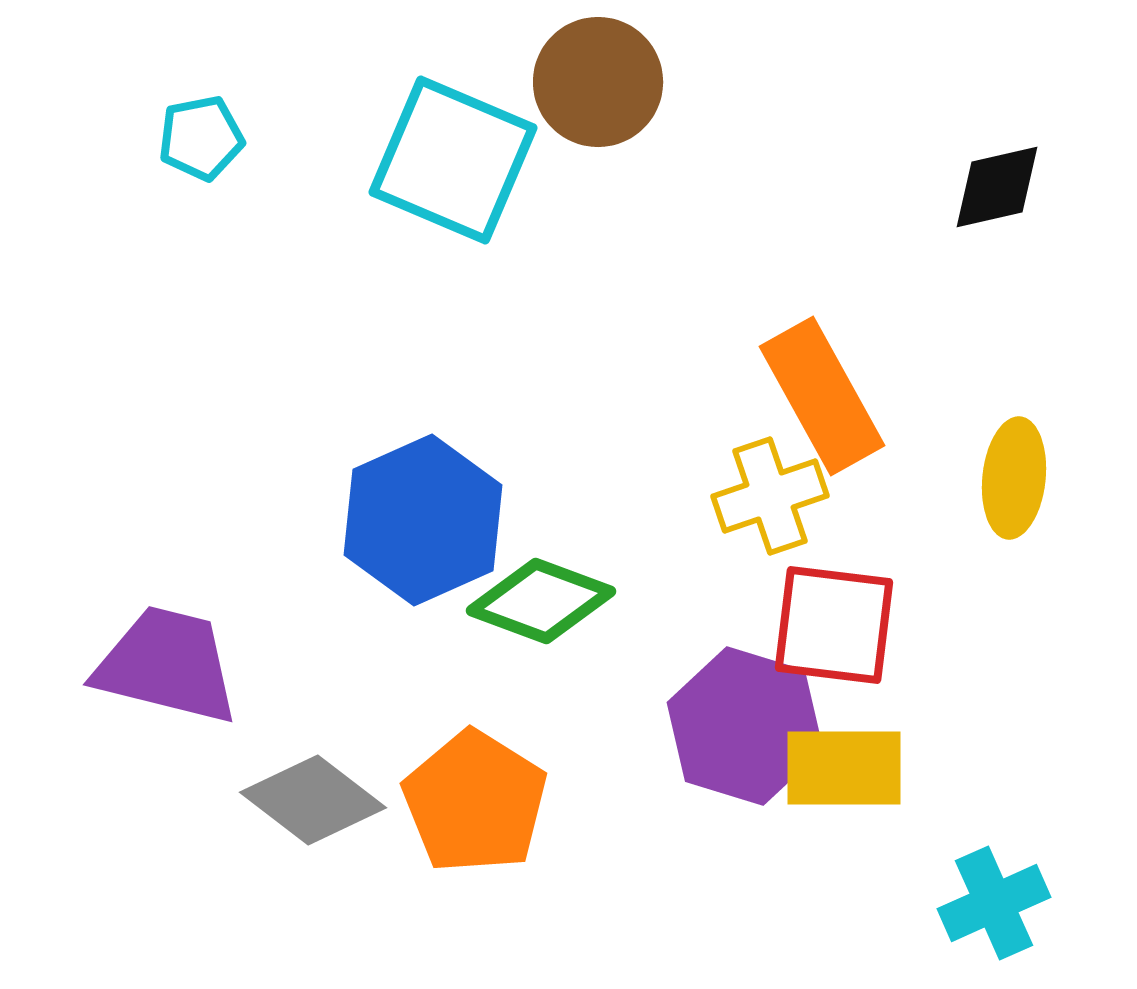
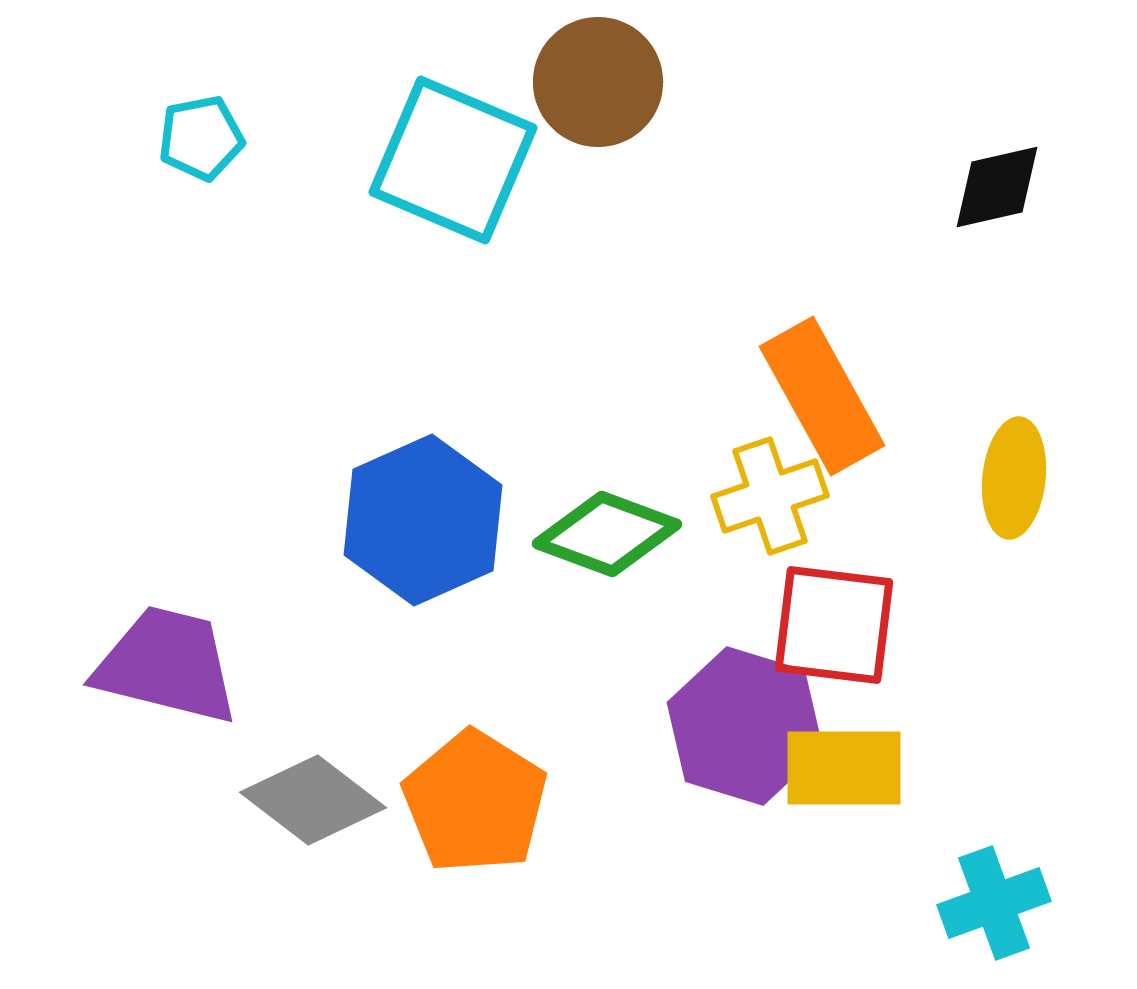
green diamond: moved 66 px right, 67 px up
cyan cross: rotated 4 degrees clockwise
